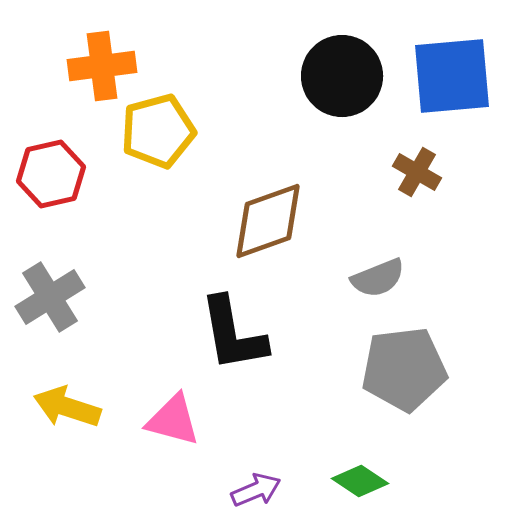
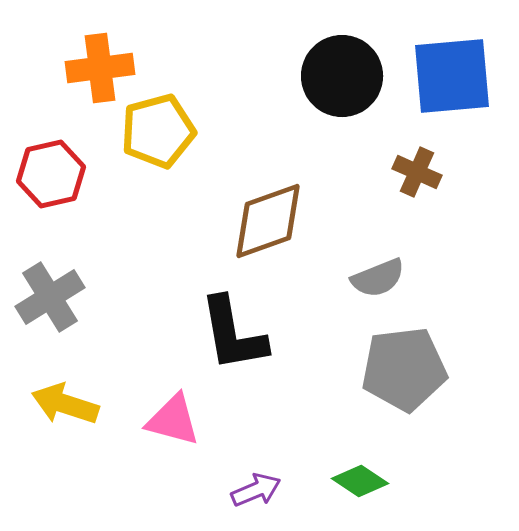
orange cross: moved 2 px left, 2 px down
brown cross: rotated 6 degrees counterclockwise
yellow arrow: moved 2 px left, 3 px up
